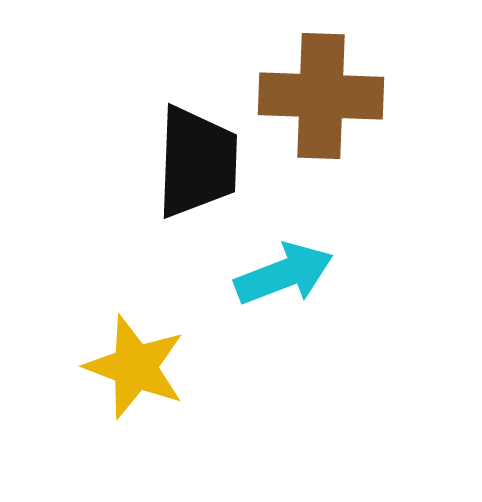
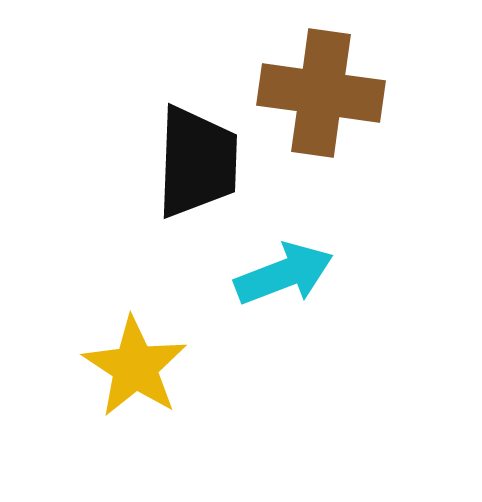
brown cross: moved 3 px up; rotated 6 degrees clockwise
yellow star: rotated 12 degrees clockwise
